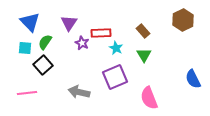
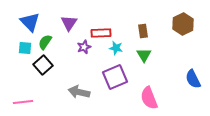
brown hexagon: moved 4 px down
brown rectangle: rotated 32 degrees clockwise
purple star: moved 2 px right, 4 px down; rotated 24 degrees clockwise
cyan star: rotated 16 degrees counterclockwise
pink line: moved 4 px left, 9 px down
